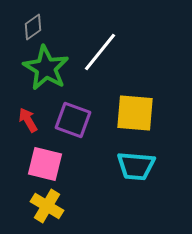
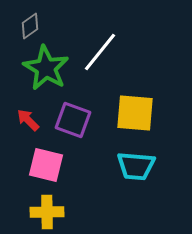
gray diamond: moved 3 px left, 1 px up
red arrow: rotated 15 degrees counterclockwise
pink square: moved 1 px right, 1 px down
yellow cross: moved 6 px down; rotated 32 degrees counterclockwise
